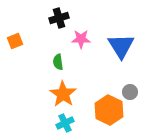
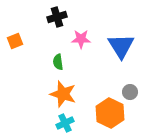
black cross: moved 2 px left, 1 px up
orange star: rotated 16 degrees counterclockwise
orange hexagon: moved 1 px right, 3 px down
